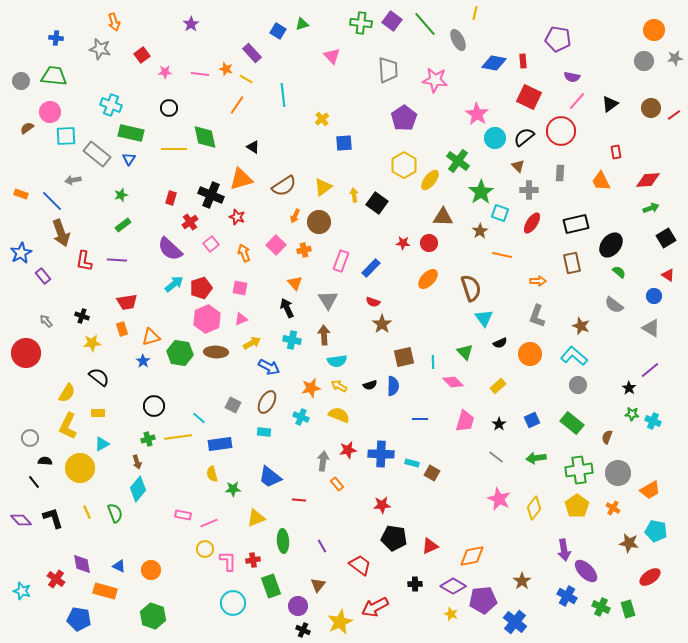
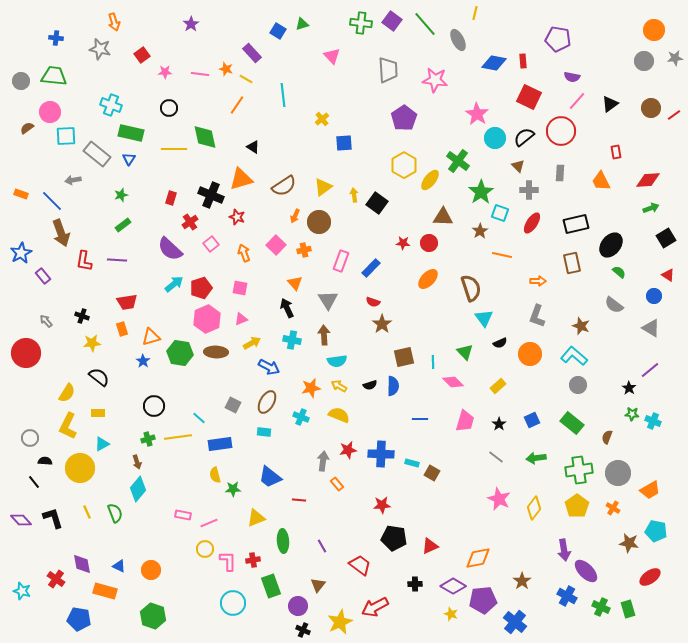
yellow semicircle at (212, 474): moved 3 px right, 1 px down
orange diamond at (472, 556): moved 6 px right, 2 px down
